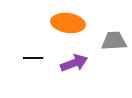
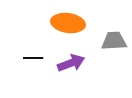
purple arrow: moved 3 px left
